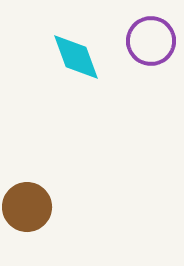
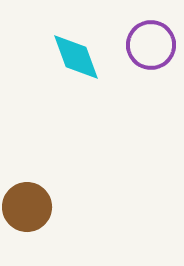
purple circle: moved 4 px down
